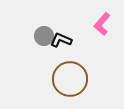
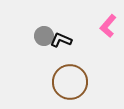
pink L-shape: moved 6 px right, 2 px down
brown circle: moved 3 px down
